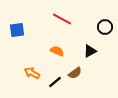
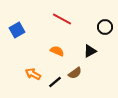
blue square: rotated 21 degrees counterclockwise
orange arrow: moved 1 px right, 1 px down
